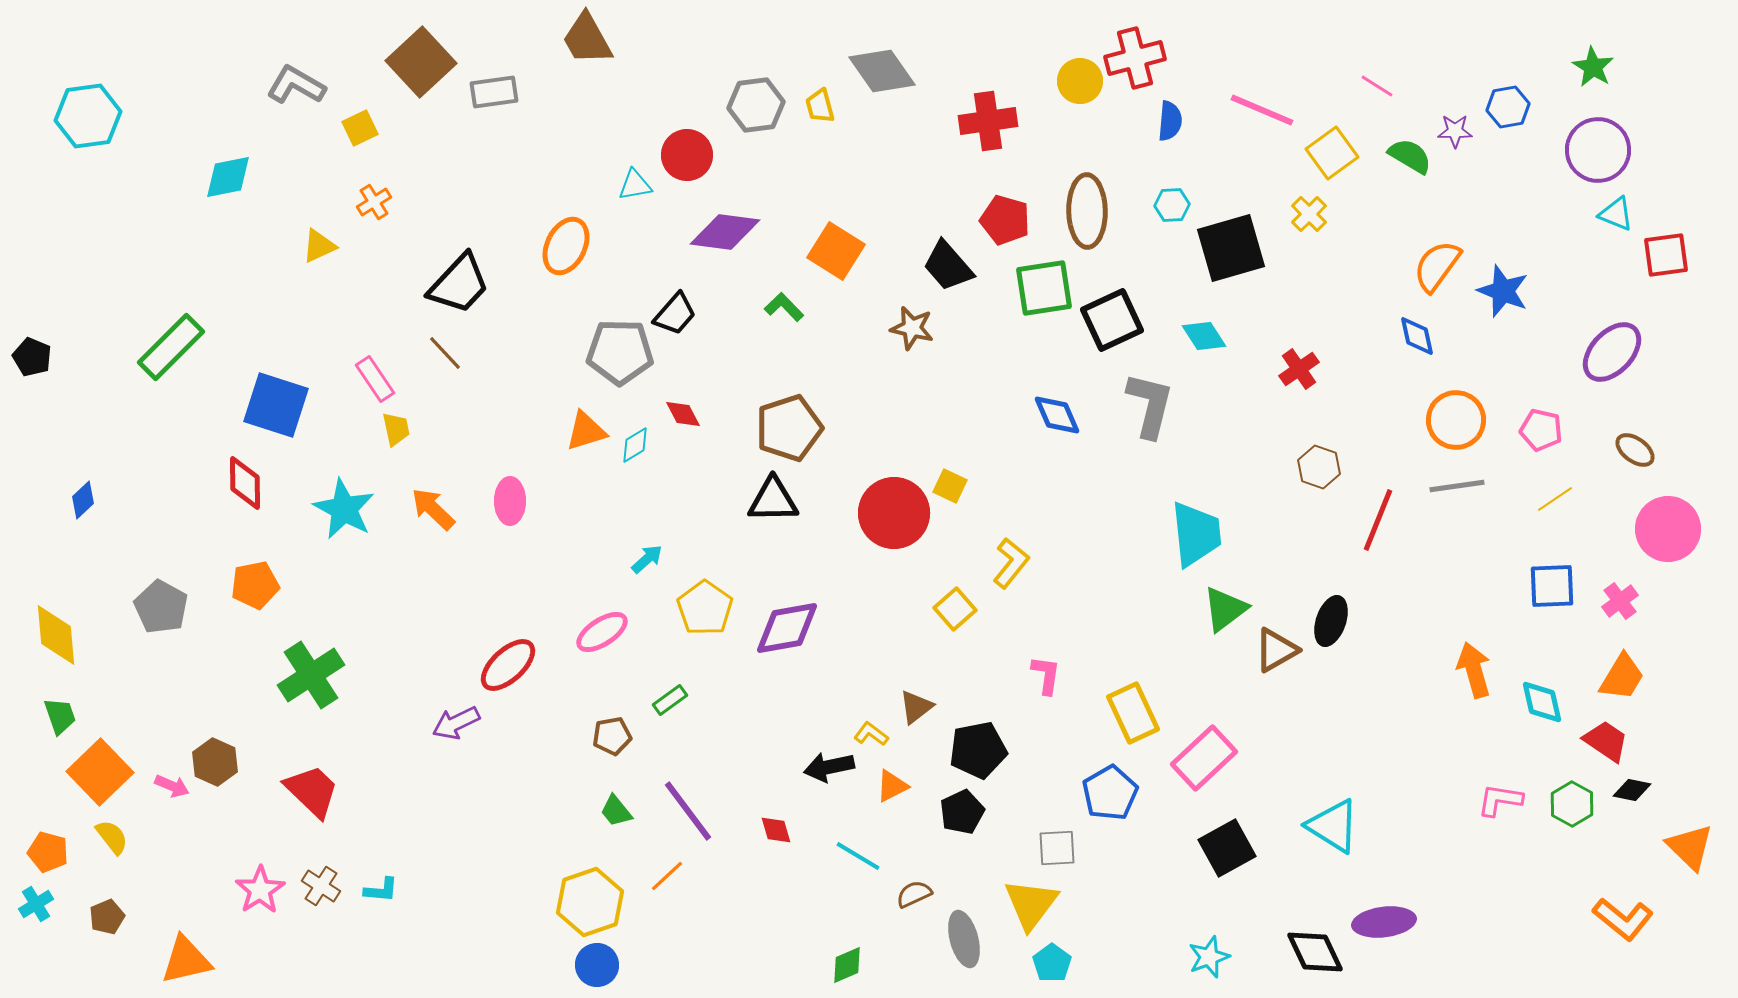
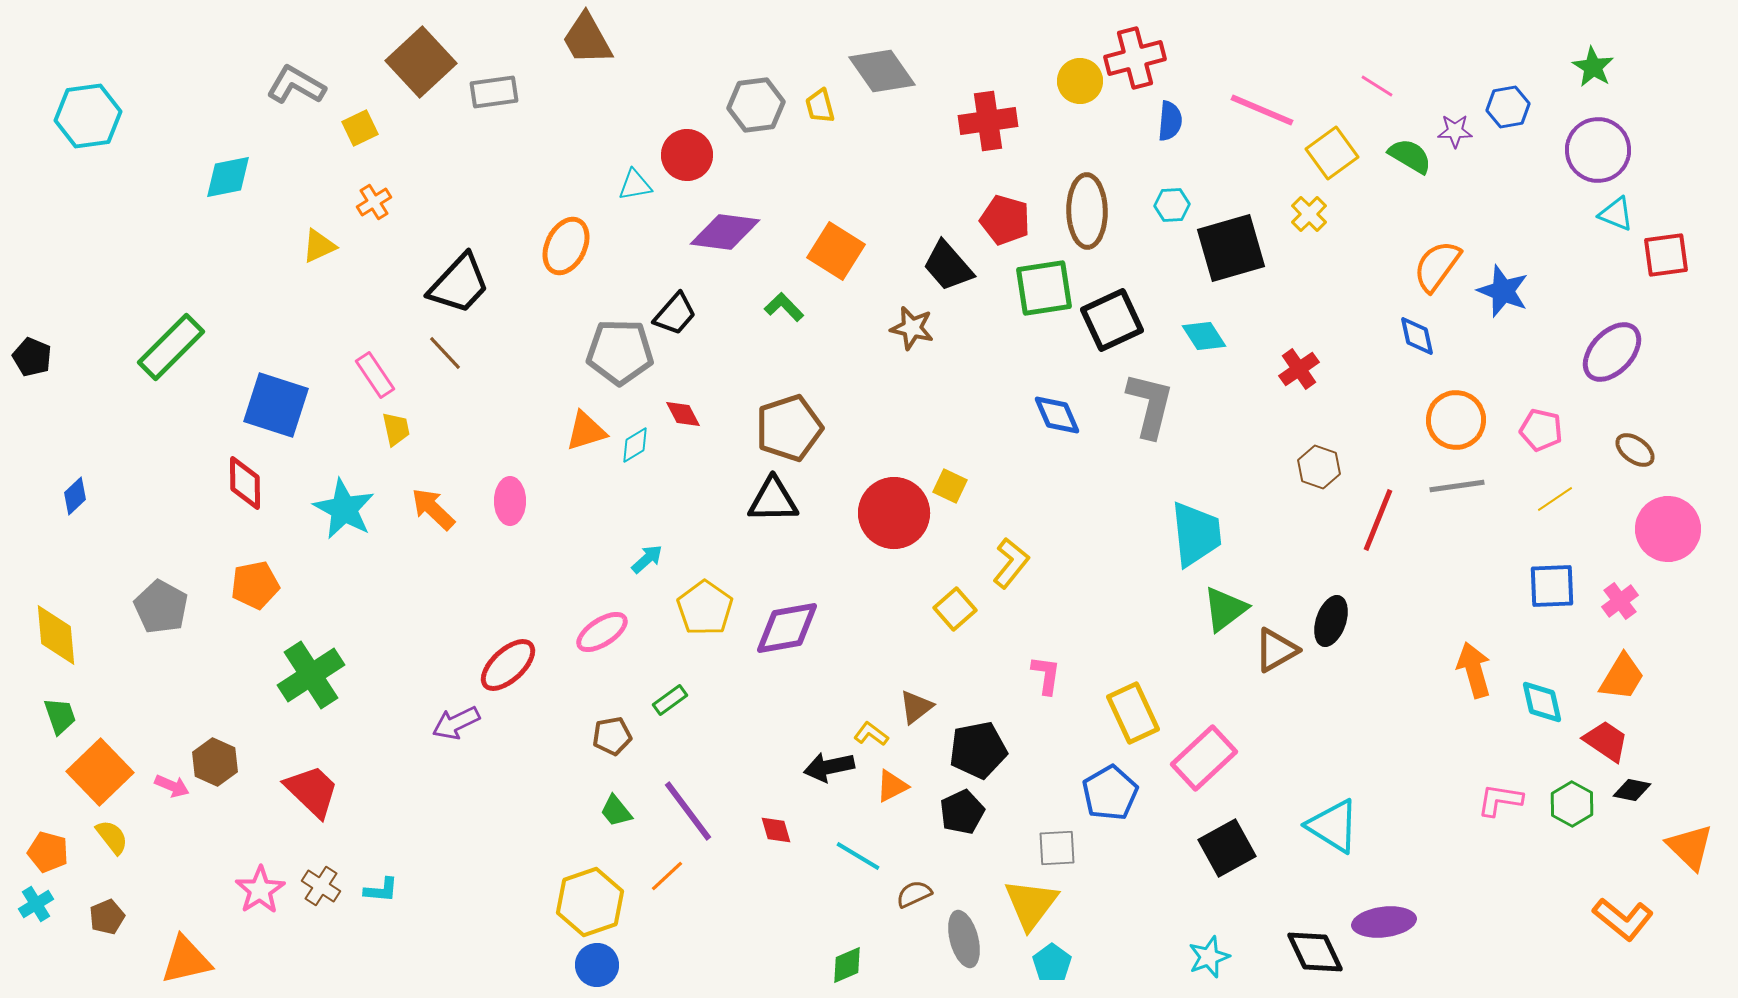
pink rectangle at (375, 379): moved 4 px up
blue diamond at (83, 500): moved 8 px left, 4 px up
